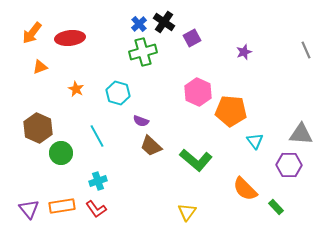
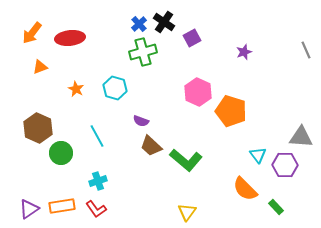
cyan hexagon: moved 3 px left, 5 px up
orange pentagon: rotated 12 degrees clockwise
gray triangle: moved 3 px down
cyan triangle: moved 3 px right, 14 px down
green L-shape: moved 10 px left
purple hexagon: moved 4 px left
purple triangle: rotated 35 degrees clockwise
